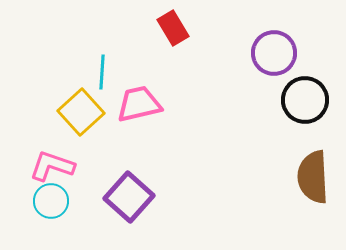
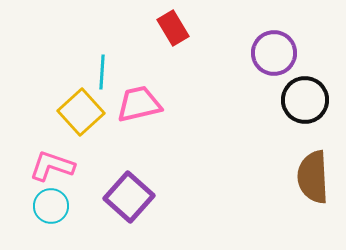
cyan circle: moved 5 px down
